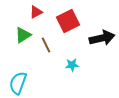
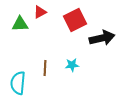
red triangle: moved 4 px right
red square: moved 7 px right, 1 px up
green triangle: moved 3 px left, 11 px up; rotated 30 degrees clockwise
brown line: moved 1 px left, 23 px down; rotated 28 degrees clockwise
cyan semicircle: rotated 15 degrees counterclockwise
